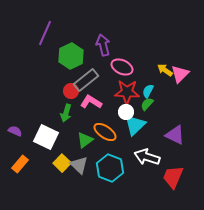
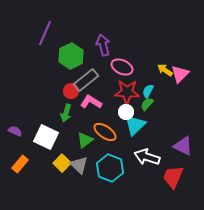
purple triangle: moved 8 px right, 11 px down
